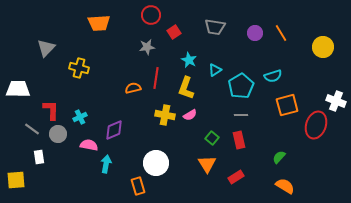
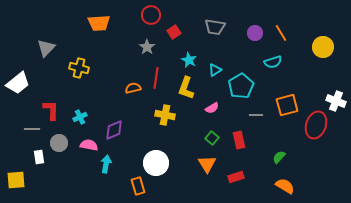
gray star at (147, 47): rotated 28 degrees counterclockwise
cyan semicircle at (273, 76): moved 14 px up
white trapezoid at (18, 89): moved 6 px up; rotated 140 degrees clockwise
pink semicircle at (190, 115): moved 22 px right, 7 px up
gray line at (241, 115): moved 15 px right
gray line at (32, 129): rotated 35 degrees counterclockwise
gray circle at (58, 134): moved 1 px right, 9 px down
red rectangle at (236, 177): rotated 14 degrees clockwise
